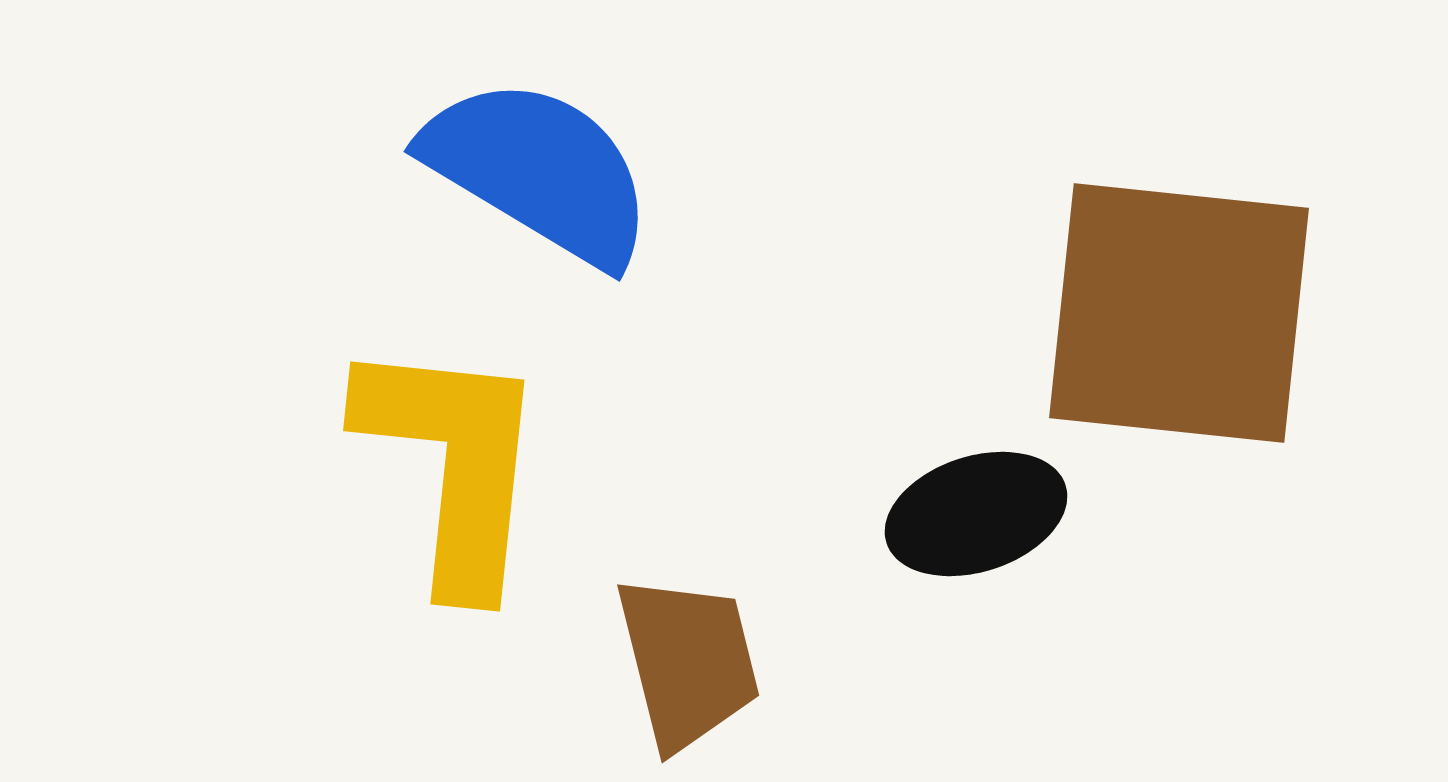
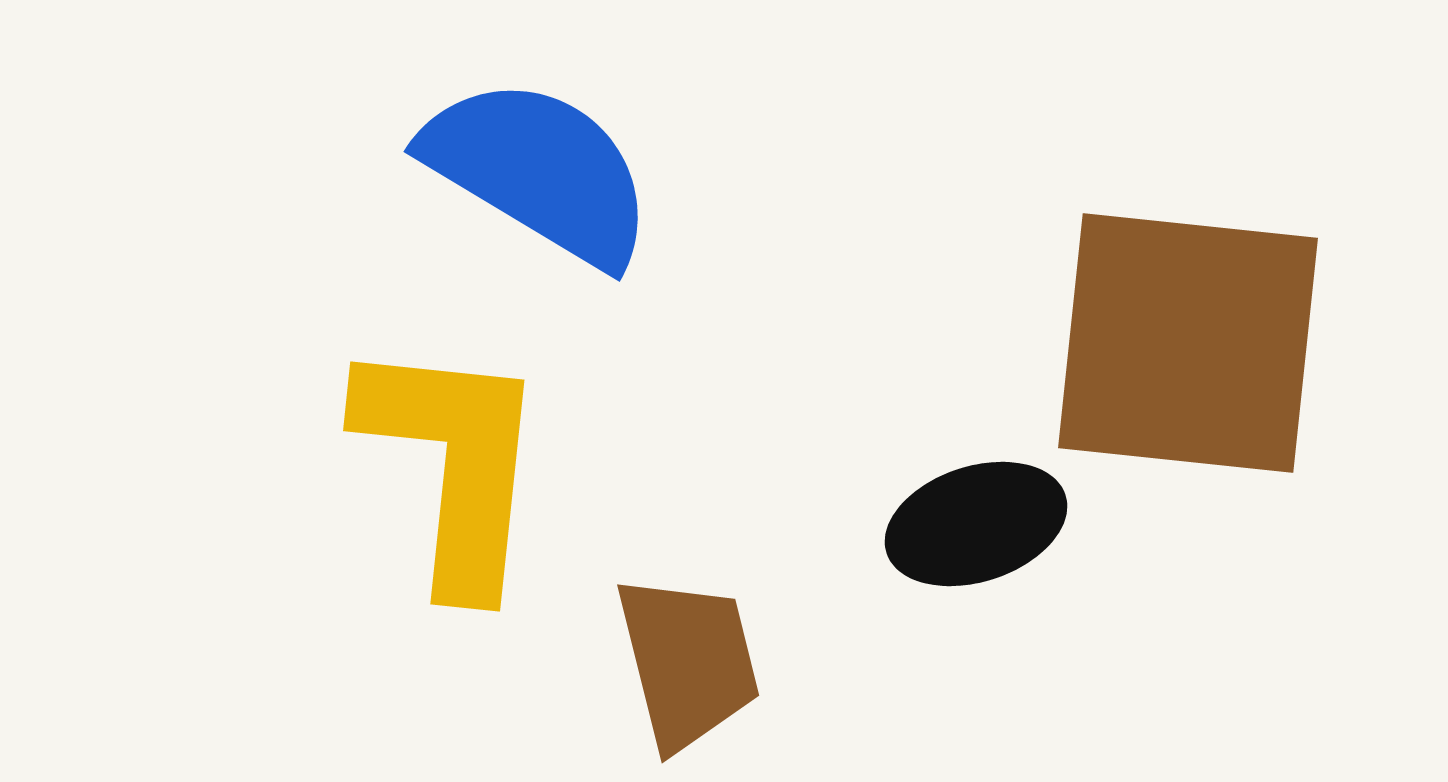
brown square: moved 9 px right, 30 px down
black ellipse: moved 10 px down
